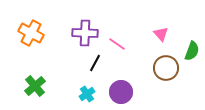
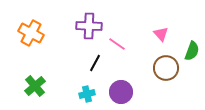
purple cross: moved 4 px right, 7 px up
cyan cross: rotated 21 degrees clockwise
